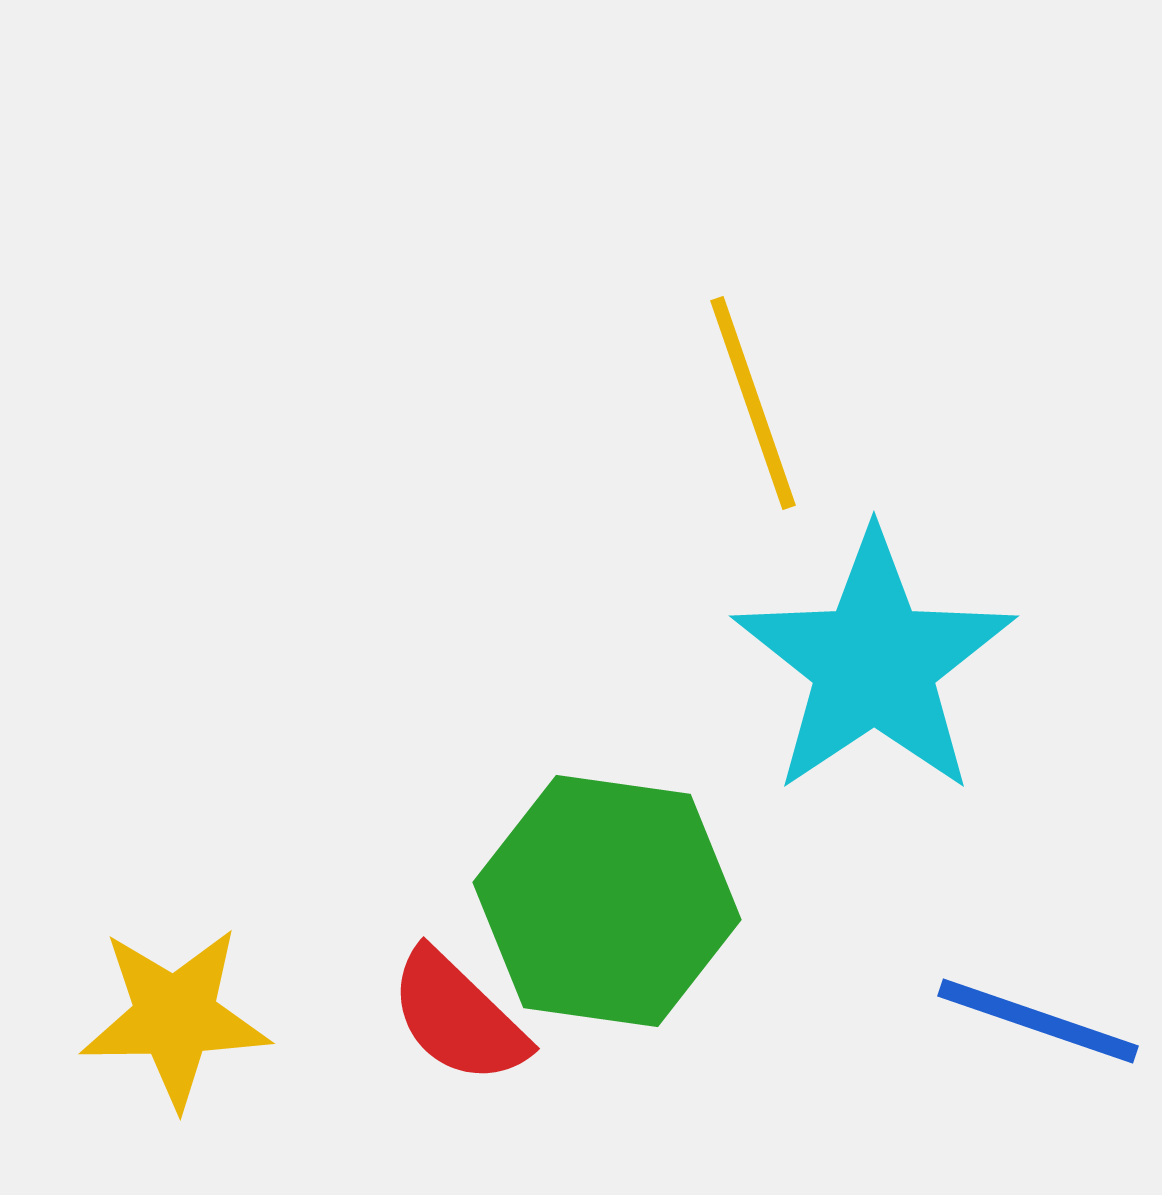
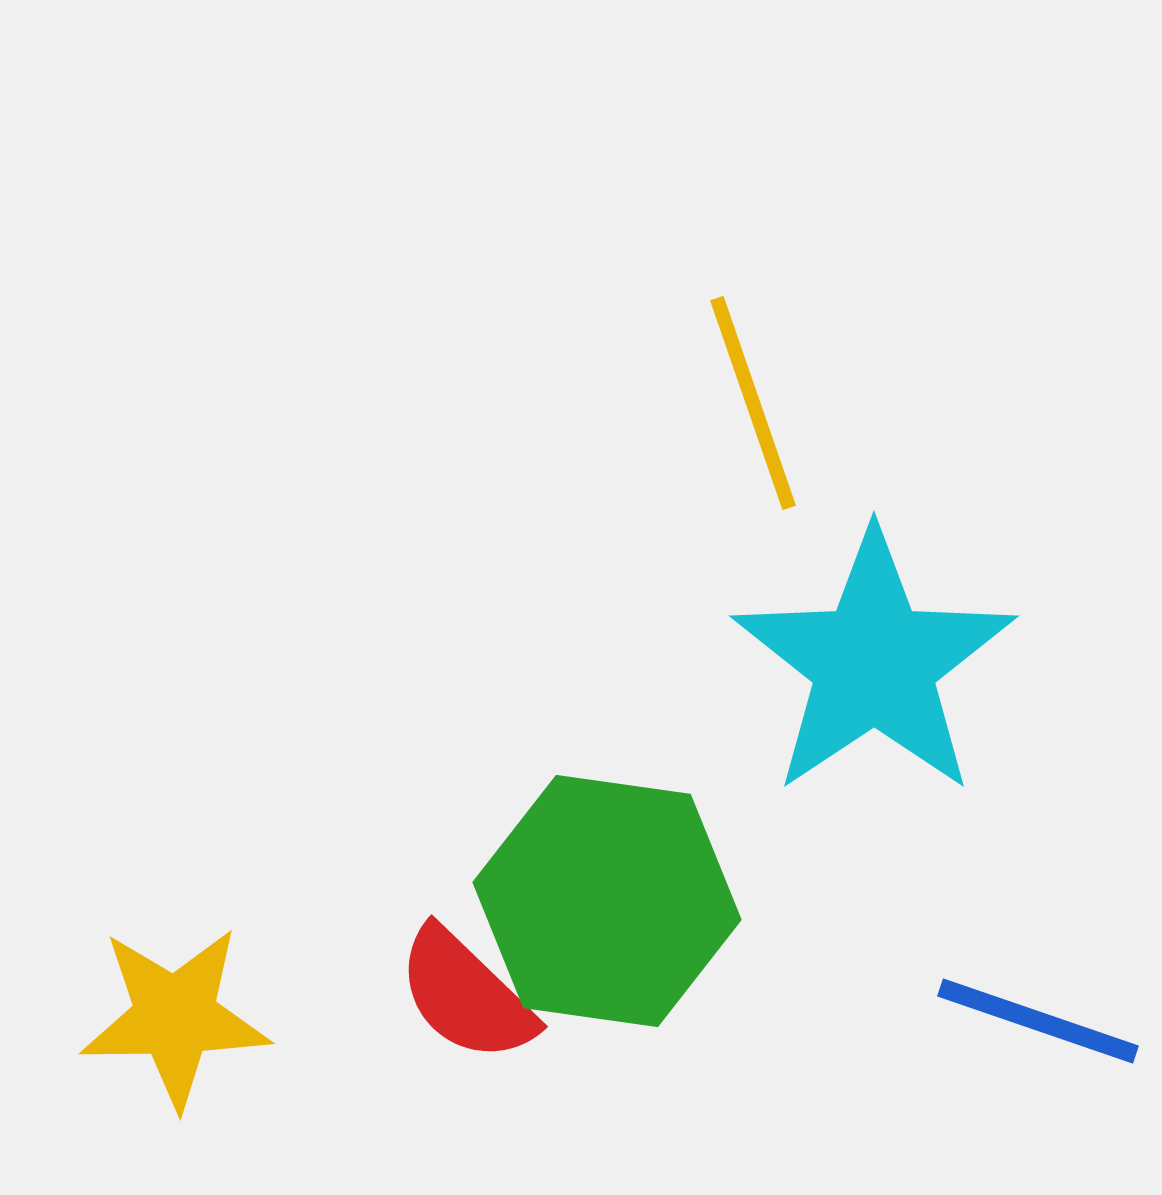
red semicircle: moved 8 px right, 22 px up
